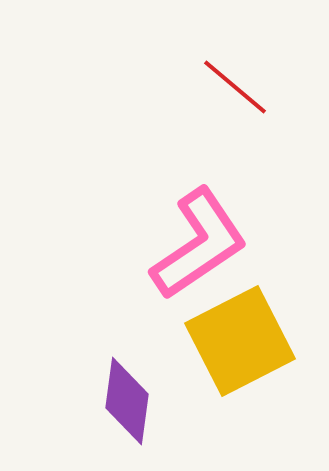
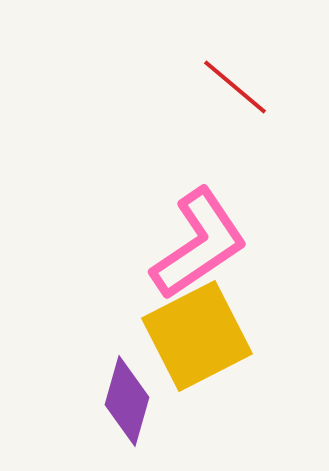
yellow square: moved 43 px left, 5 px up
purple diamond: rotated 8 degrees clockwise
